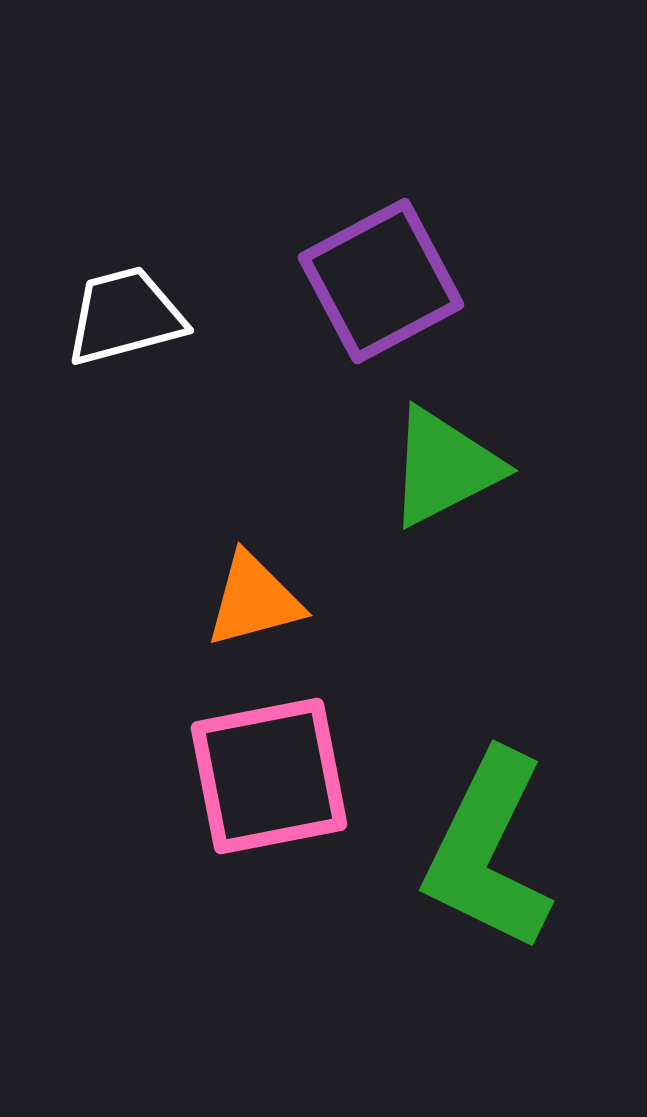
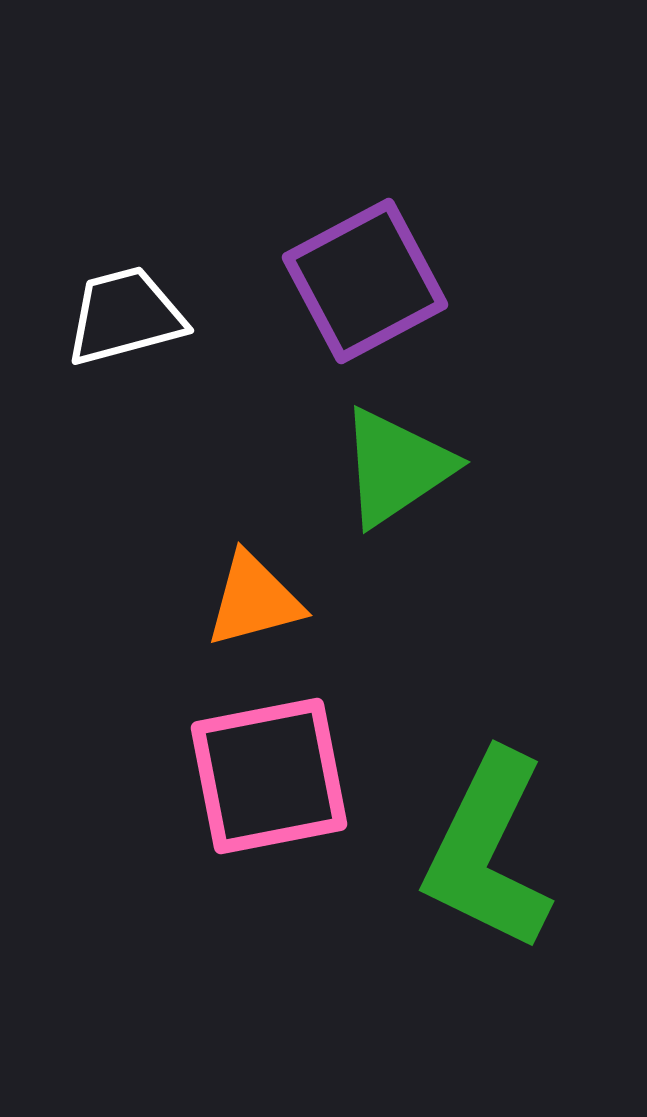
purple square: moved 16 px left
green triangle: moved 48 px left; rotated 7 degrees counterclockwise
